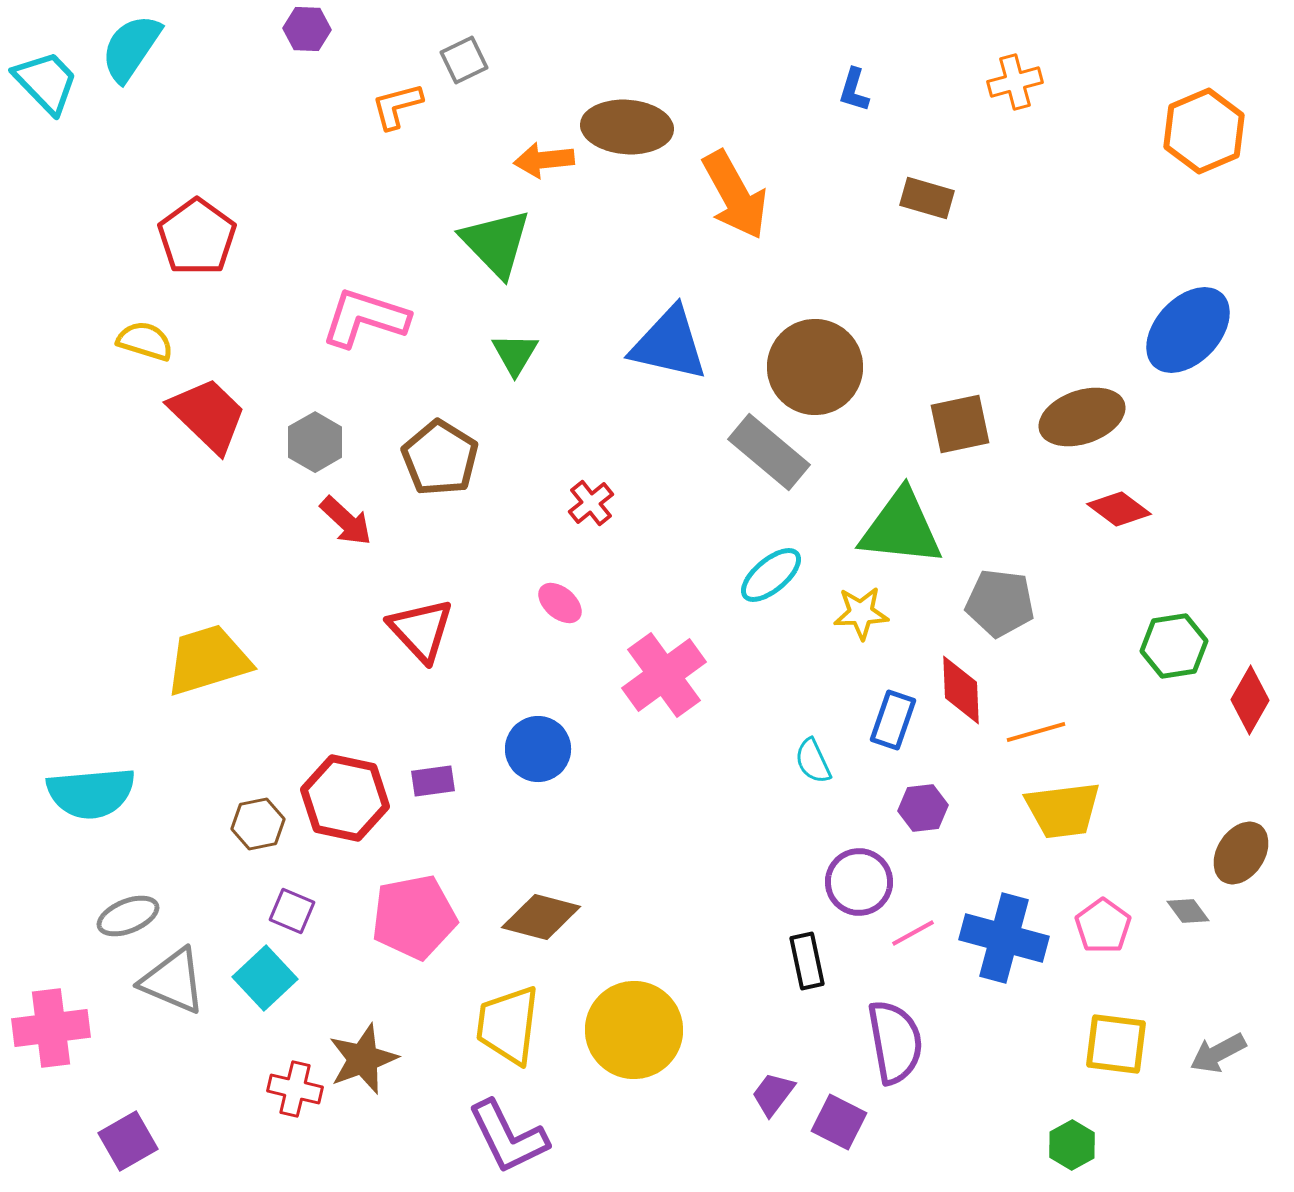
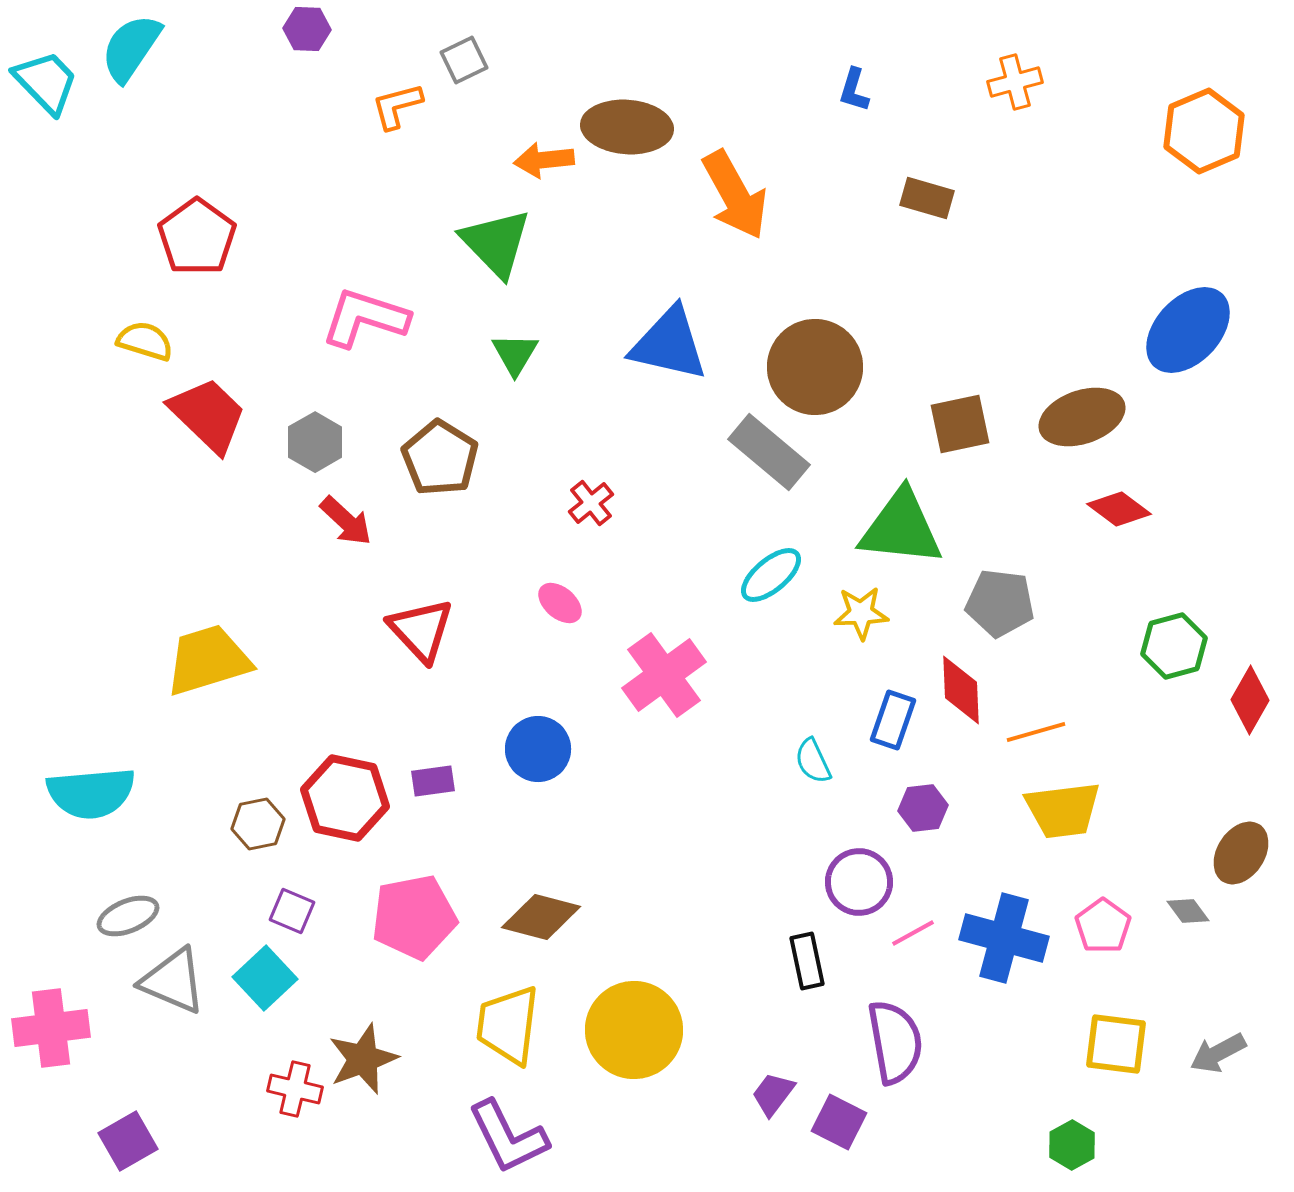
green hexagon at (1174, 646): rotated 6 degrees counterclockwise
